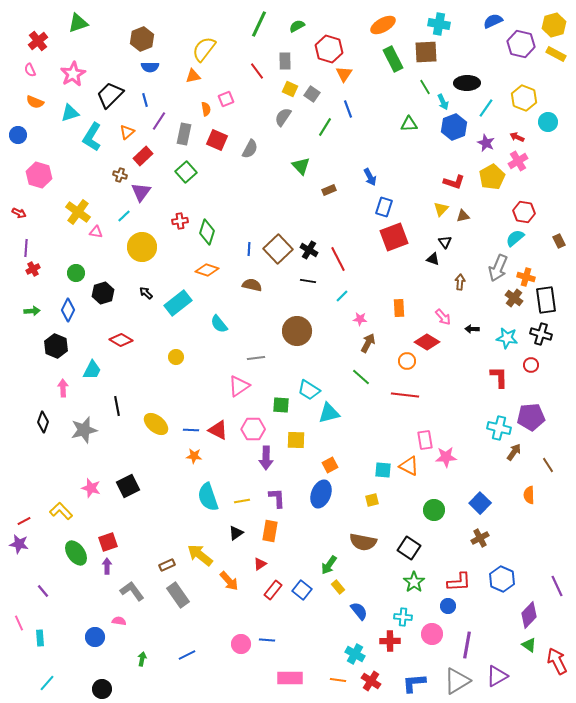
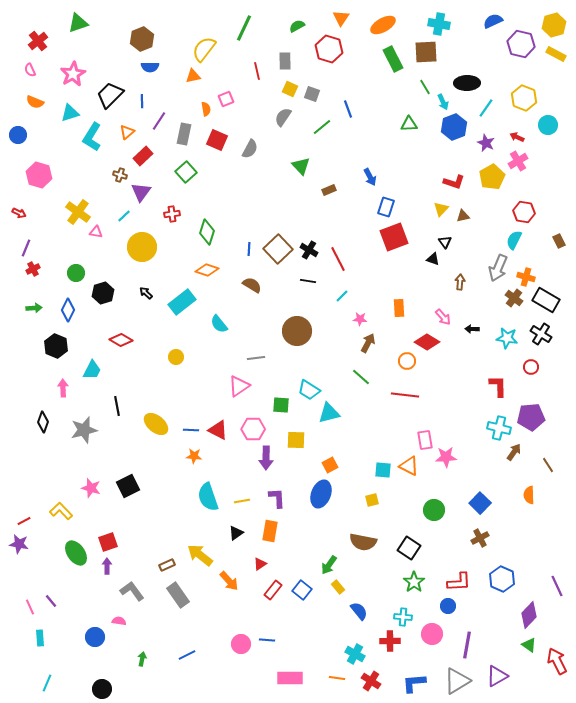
green line at (259, 24): moved 15 px left, 4 px down
red line at (257, 71): rotated 24 degrees clockwise
orange triangle at (344, 74): moved 3 px left, 56 px up
gray square at (312, 94): rotated 14 degrees counterclockwise
blue line at (145, 100): moved 3 px left, 1 px down; rotated 16 degrees clockwise
cyan circle at (548, 122): moved 3 px down
green line at (325, 127): moved 3 px left; rotated 18 degrees clockwise
blue rectangle at (384, 207): moved 2 px right
red cross at (180, 221): moved 8 px left, 7 px up
cyan semicircle at (515, 238): moved 1 px left, 2 px down; rotated 24 degrees counterclockwise
purple line at (26, 248): rotated 18 degrees clockwise
brown semicircle at (252, 285): rotated 18 degrees clockwise
black rectangle at (546, 300): rotated 52 degrees counterclockwise
cyan rectangle at (178, 303): moved 4 px right, 1 px up
green arrow at (32, 311): moved 2 px right, 3 px up
black cross at (541, 334): rotated 15 degrees clockwise
red circle at (531, 365): moved 2 px down
red L-shape at (499, 377): moved 1 px left, 9 px down
purple line at (43, 591): moved 8 px right, 10 px down
pink line at (19, 623): moved 11 px right, 16 px up
orange line at (338, 680): moved 1 px left, 2 px up
cyan line at (47, 683): rotated 18 degrees counterclockwise
